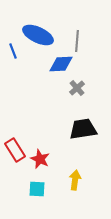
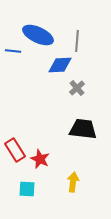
blue line: rotated 63 degrees counterclockwise
blue diamond: moved 1 px left, 1 px down
black trapezoid: rotated 16 degrees clockwise
yellow arrow: moved 2 px left, 2 px down
cyan square: moved 10 px left
